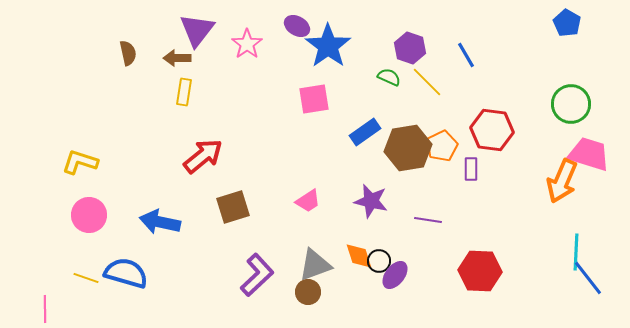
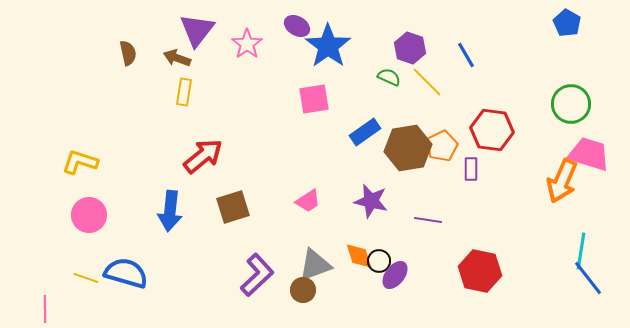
brown arrow at (177, 58): rotated 20 degrees clockwise
blue arrow at (160, 222): moved 10 px right, 11 px up; rotated 96 degrees counterclockwise
cyan line at (576, 252): moved 5 px right, 1 px up; rotated 6 degrees clockwise
red hexagon at (480, 271): rotated 9 degrees clockwise
brown circle at (308, 292): moved 5 px left, 2 px up
